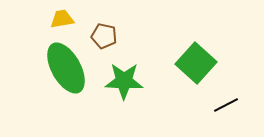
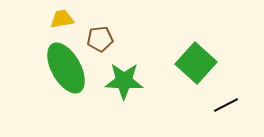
brown pentagon: moved 4 px left, 3 px down; rotated 20 degrees counterclockwise
